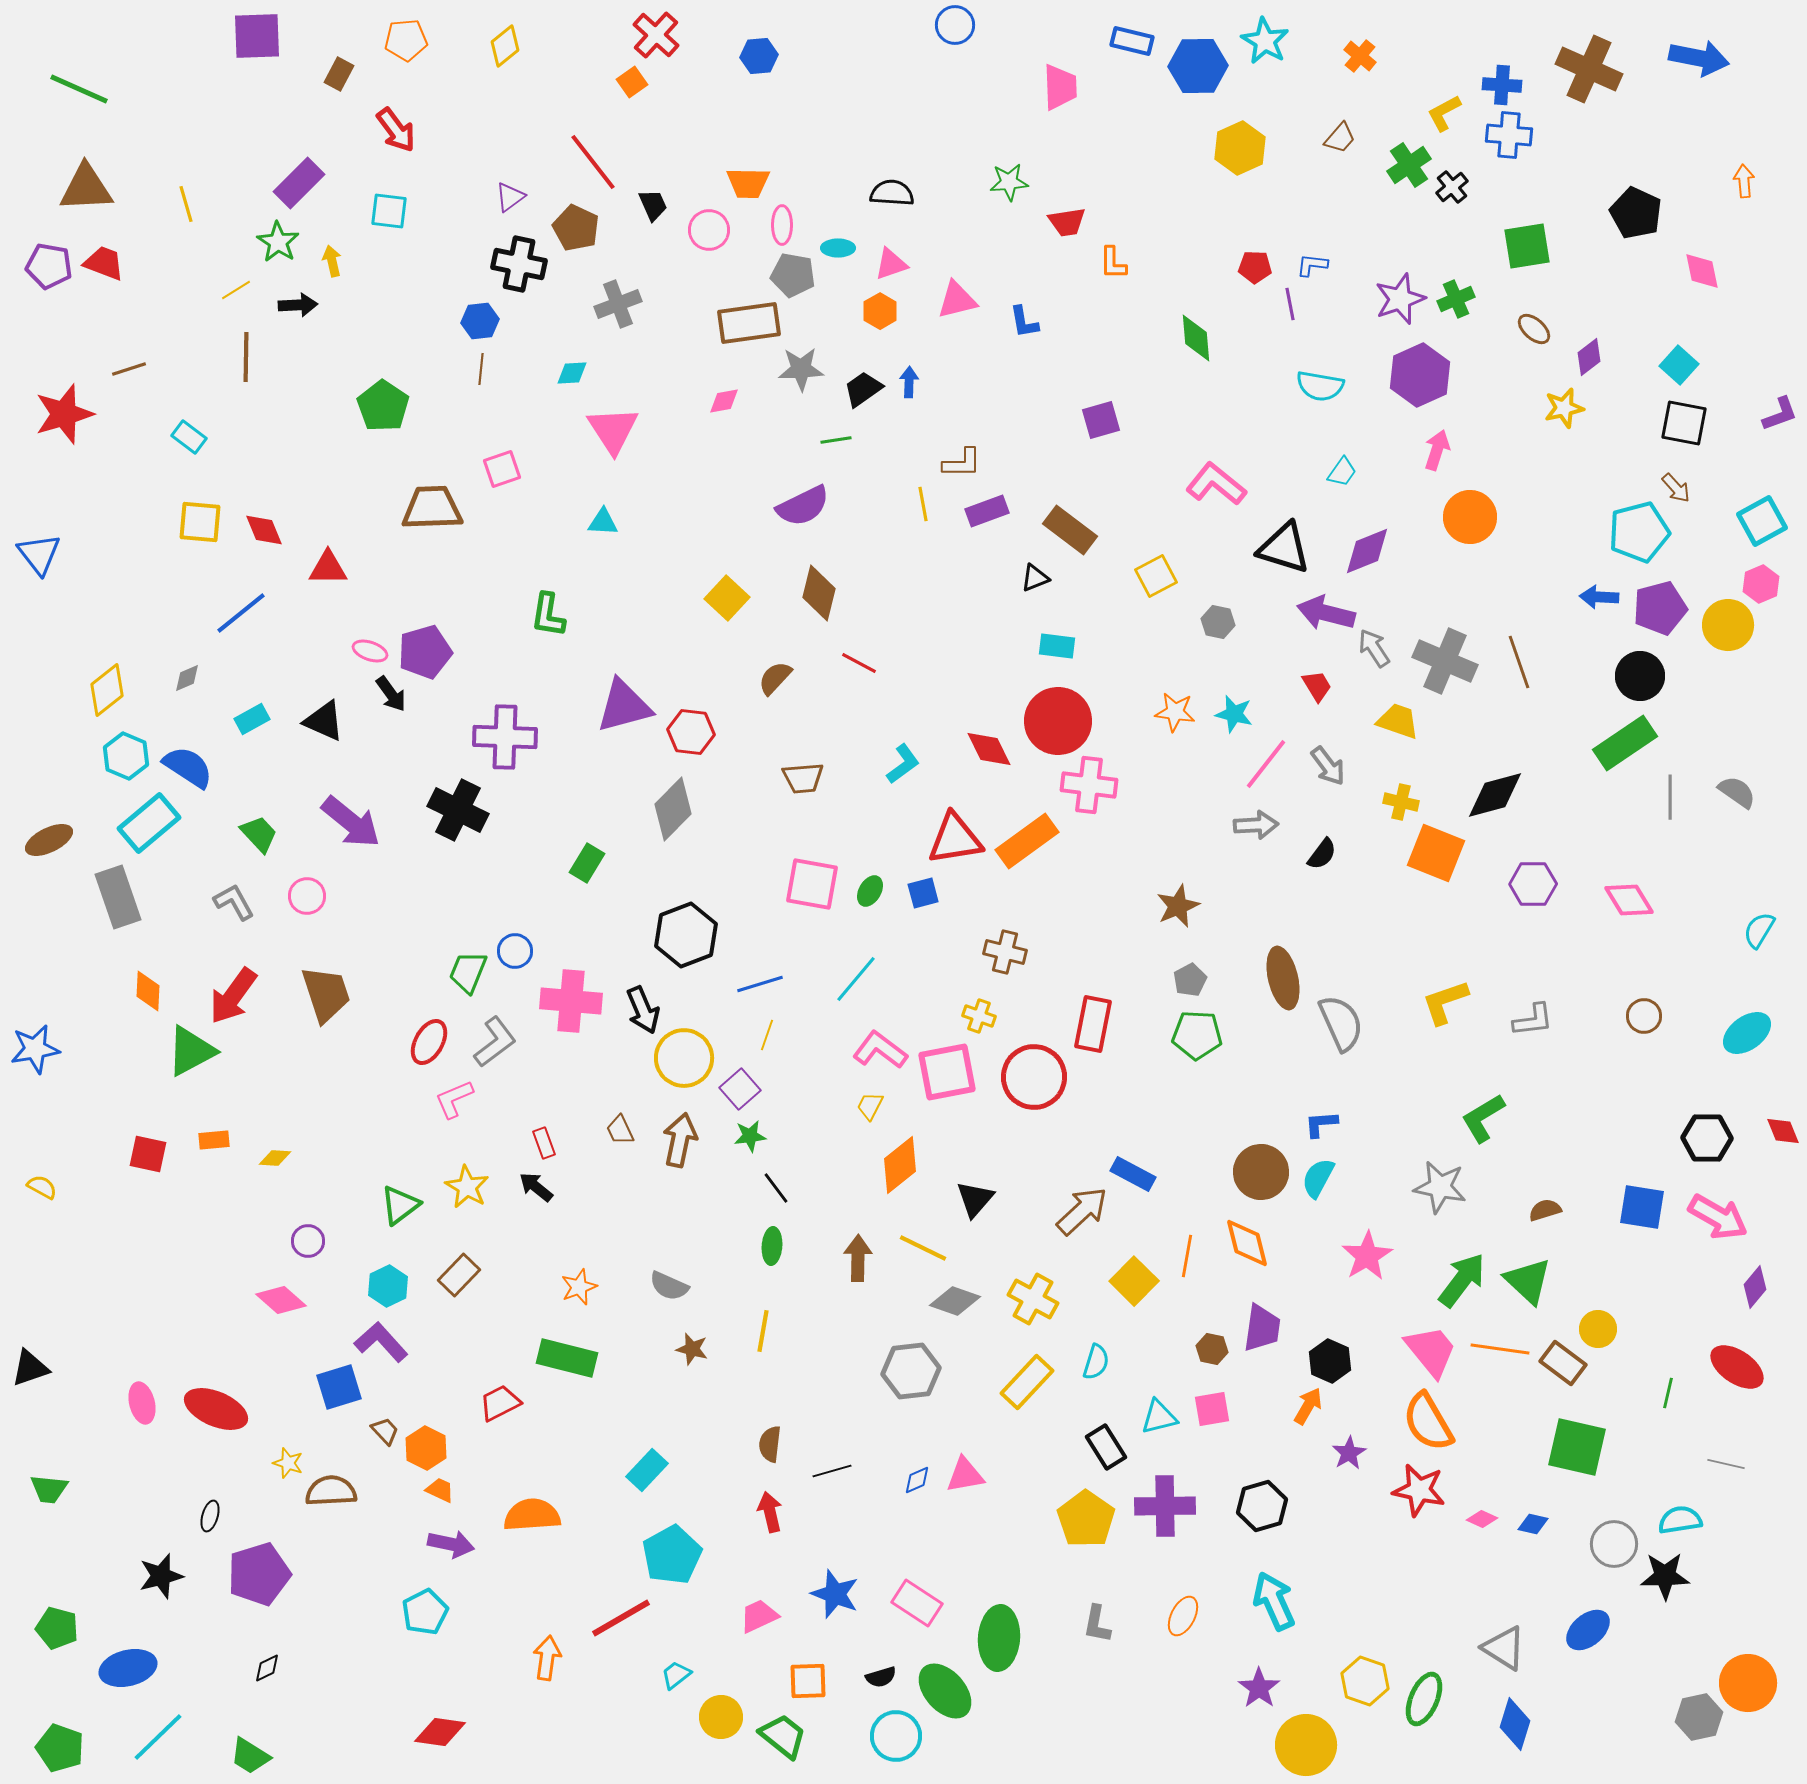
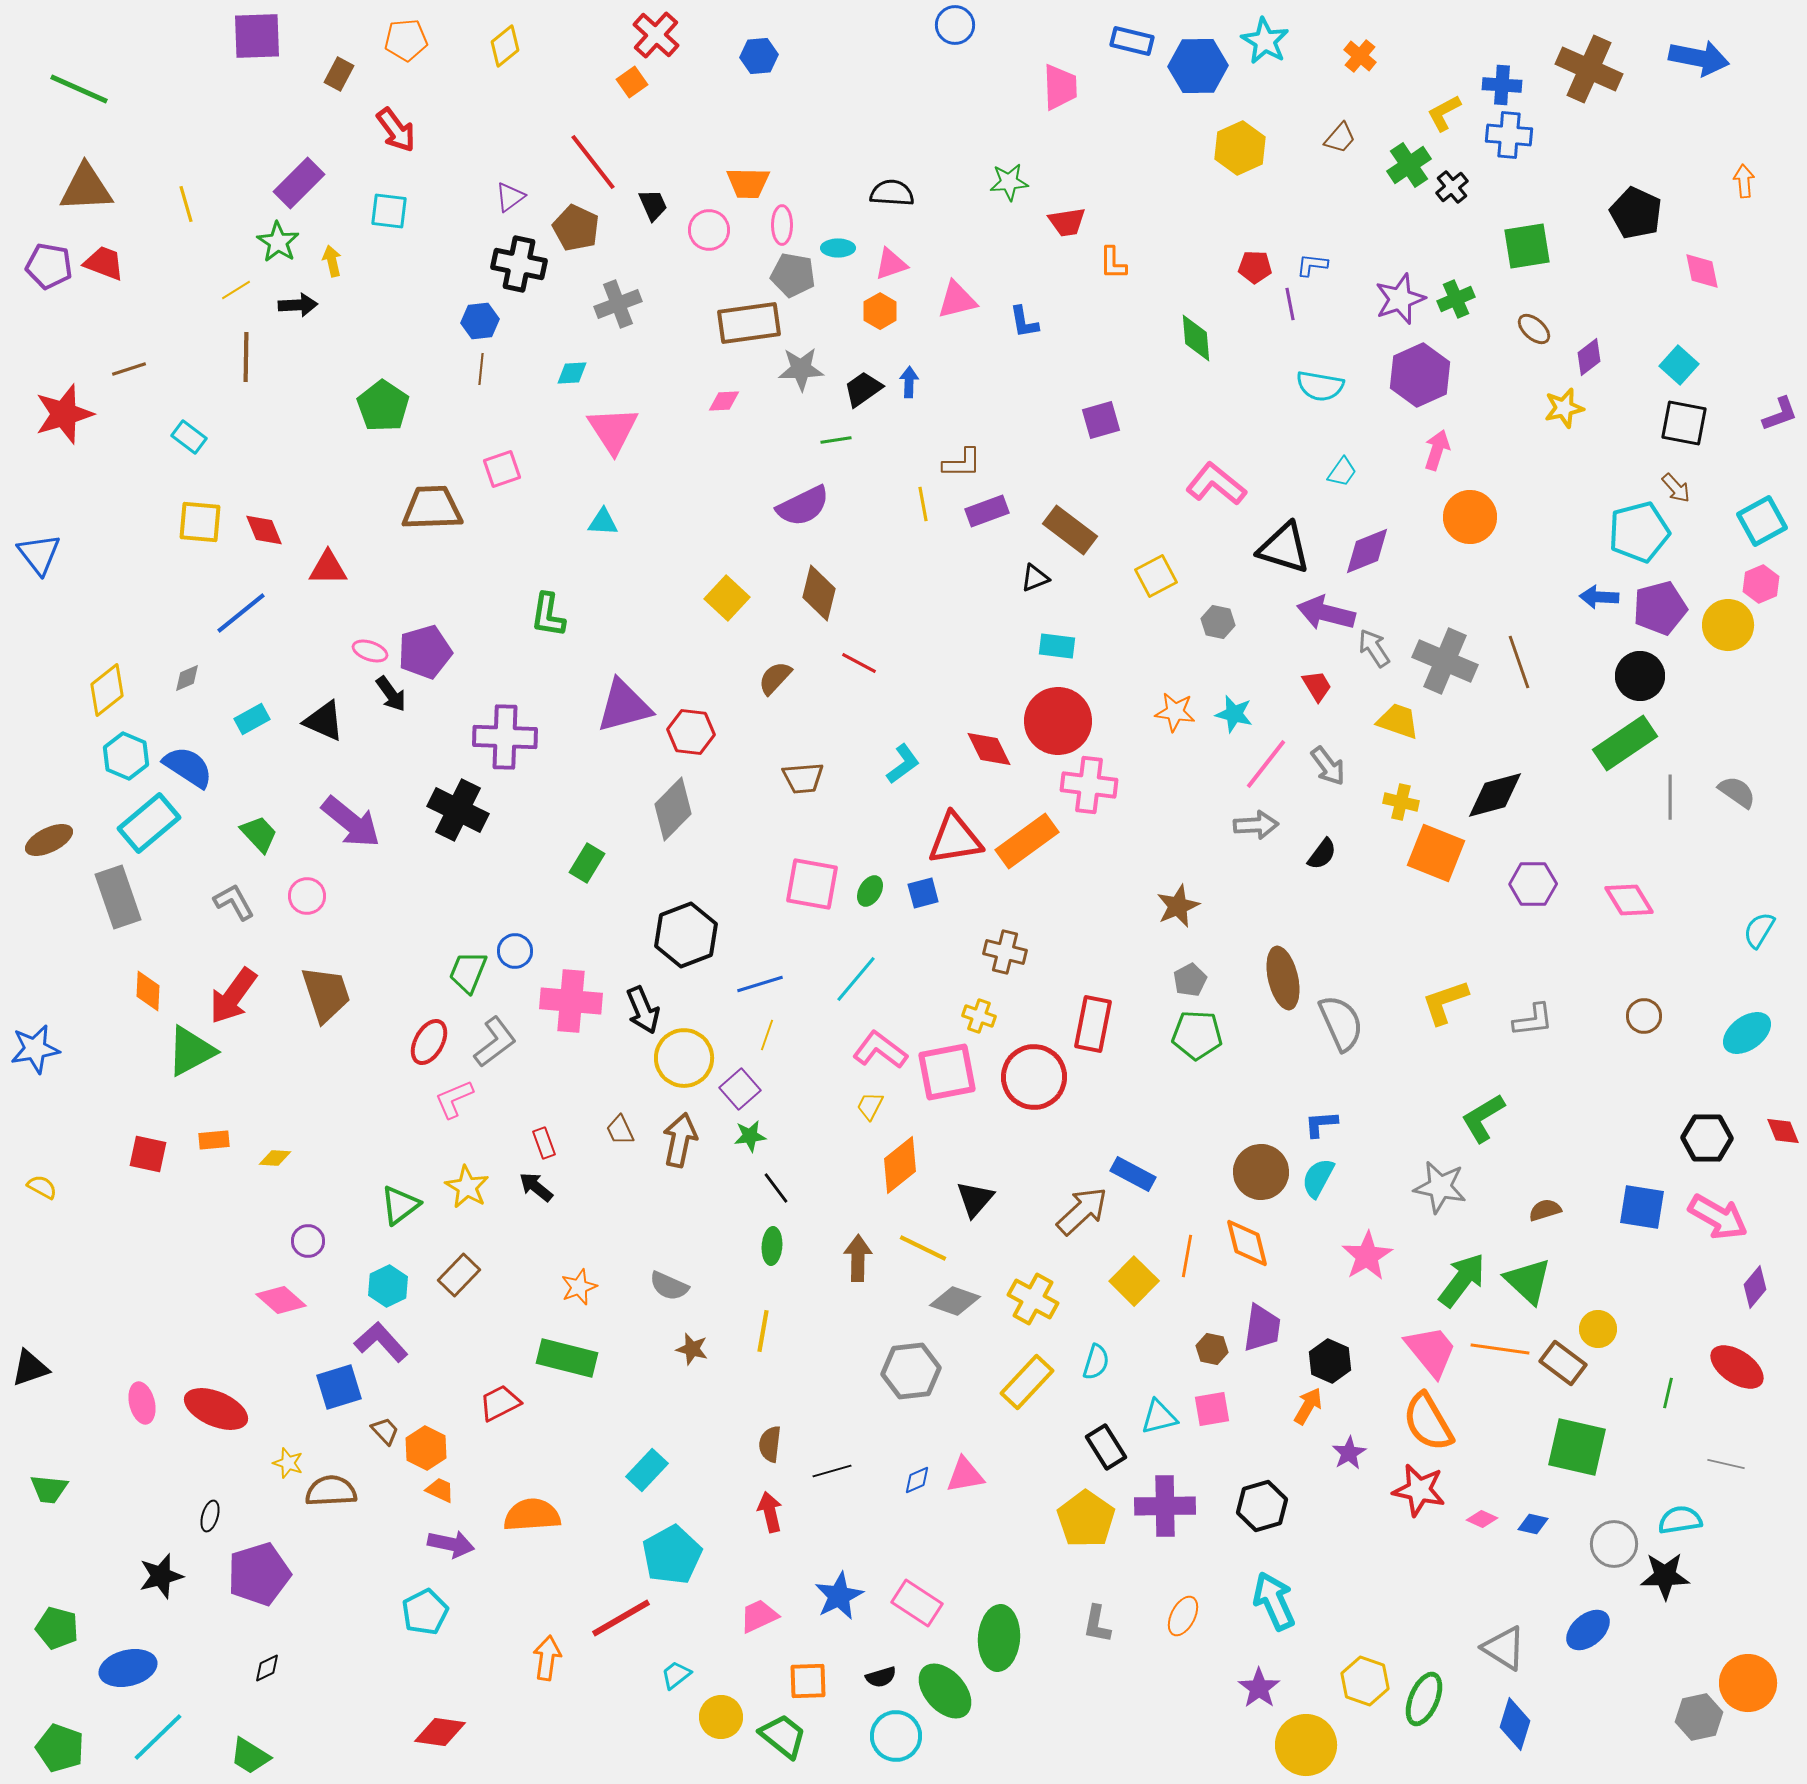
pink diamond at (724, 401): rotated 8 degrees clockwise
blue star at (835, 1594): moved 4 px right, 2 px down; rotated 24 degrees clockwise
